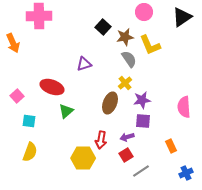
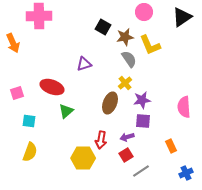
black square: rotated 14 degrees counterclockwise
pink square: moved 3 px up; rotated 24 degrees clockwise
